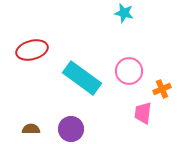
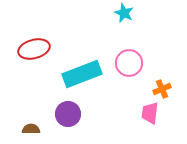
cyan star: rotated 12 degrees clockwise
red ellipse: moved 2 px right, 1 px up
pink circle: moved 8 px up
cyan rectangle: moved 4 px up; rotated 57 degrees counterclockwise
pink trapezoid: moved 7 px right
purple circle: moved 3 px left, 15 px up
